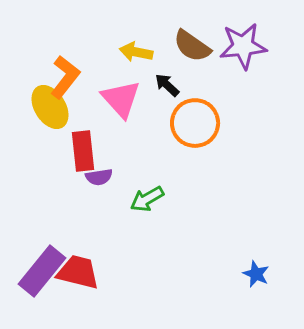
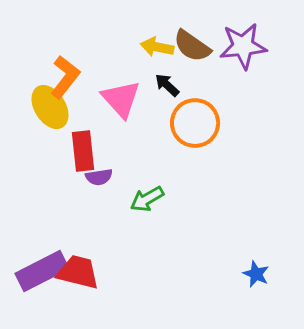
yellow arrow: moved 21 px right, 5 px up
purple rectangle: rotated 24 degrees clockwise
